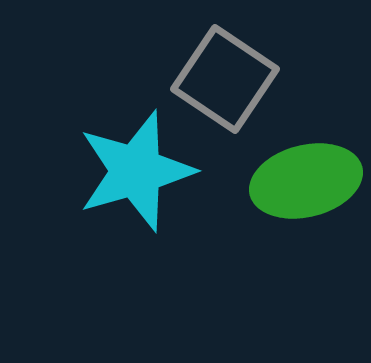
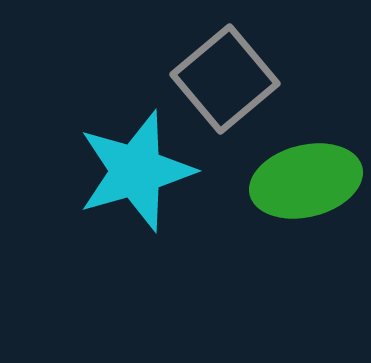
gray square: rotated 16 degrees clockwise
